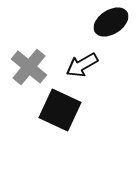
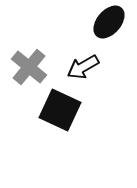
black ellipse: moved 2 px left; rotated 16 degrees counterclockwise
black arrow: moved 1 px right, 2 px down
